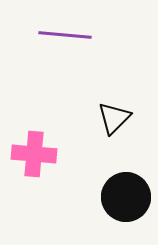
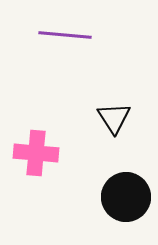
black triangle: rotated 18 degrees counterclockwise
pink cross: moved 2 px right, 1 px up
